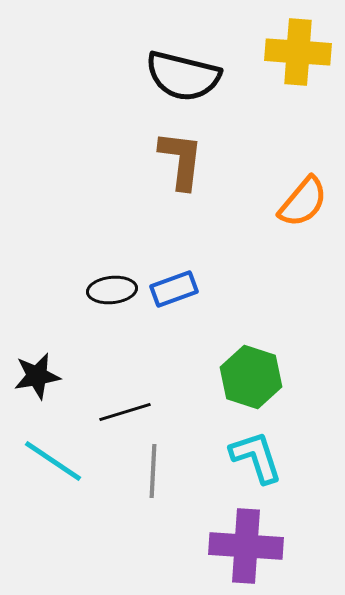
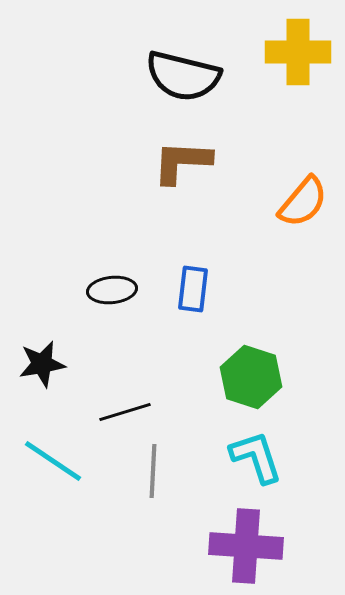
yellow cross: rotated 4 degrees counterclockwise
brown L-shape: moved 1 px right, 2 px down; rotated 94 degrees counterclockwise
blue rectangle: moved 19 px right; rotated 63 degrees counterclockwise
black star: moved 5 px right, 12 px up
